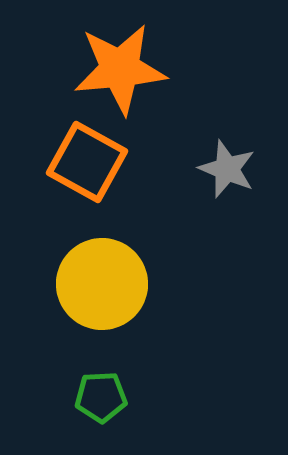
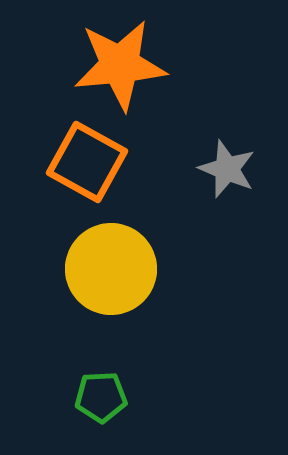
orange star: moved 4 px up
yellow circle: moved 9 px right, 15 px up
